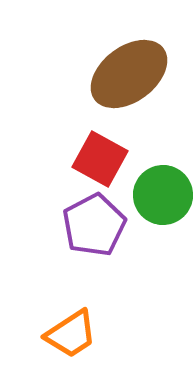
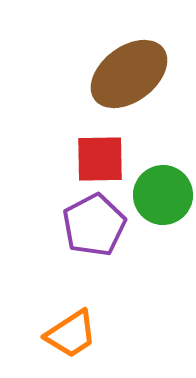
red square: rotated 30 degrees counterclockwise
